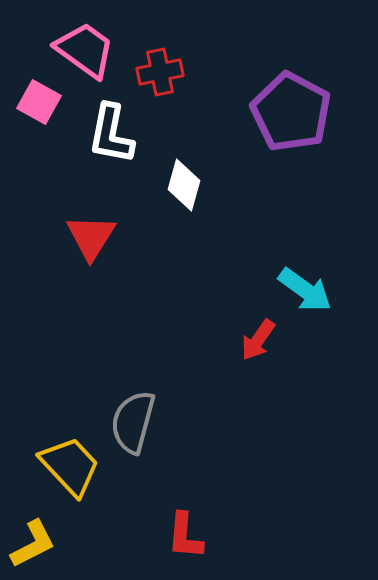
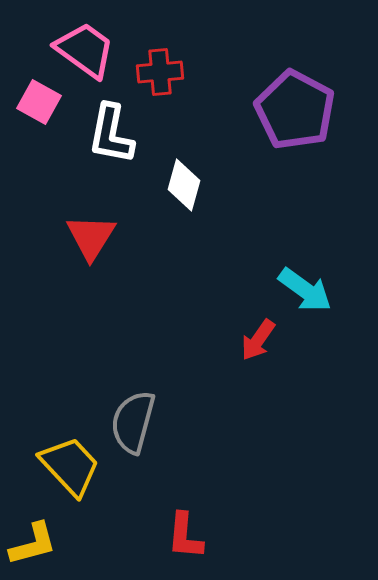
red cross: rotated 6 degrees clockwise
purple pentagon: moved 4 px right, 2 px up
yellow L-shape: rotated 12 degrees clockwise
